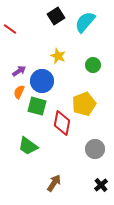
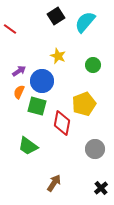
black cross: moved 3 px down
